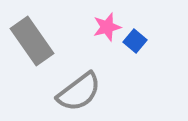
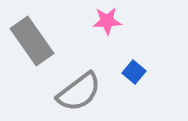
pink star: moved 6 px up; rotated 12 degrees clockwise
blue square: moved 1 px left, 31 px down
